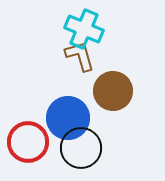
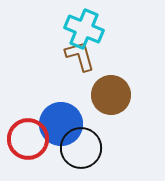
brown circle: moved 2 px left, 4 px down
blue circle: moved 7 px left, 6 px down
red circle: moved 3 px up
